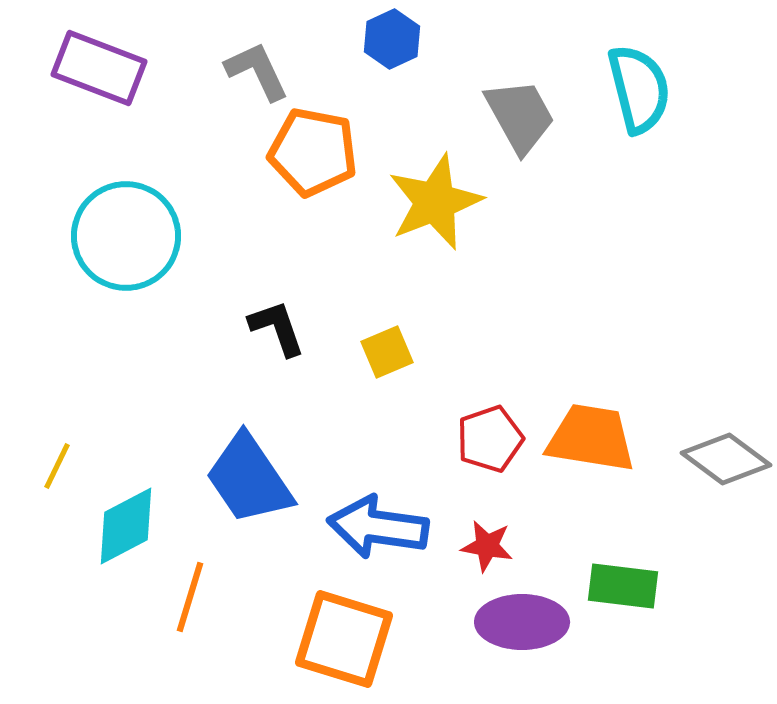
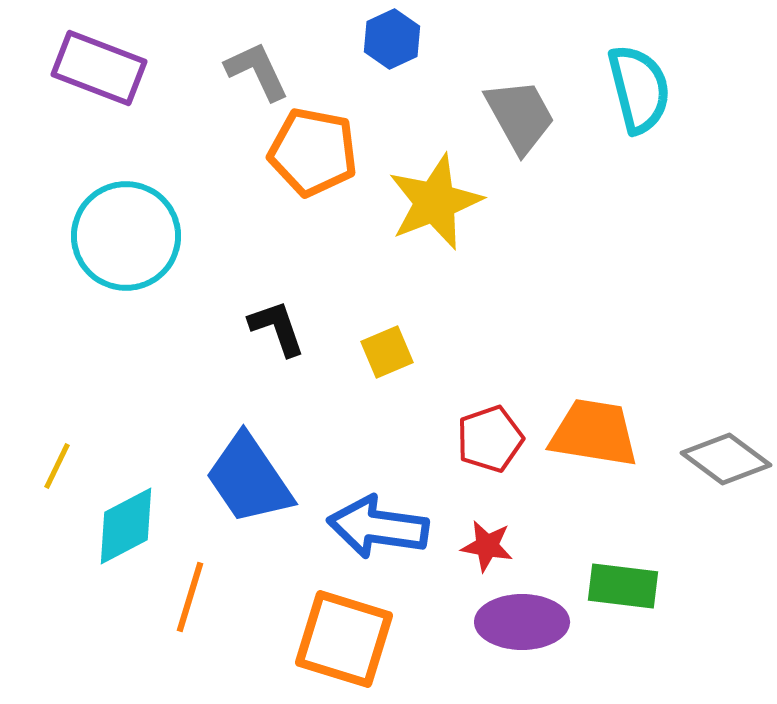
orange trapezoid: moved 3 px right, 5 px up
